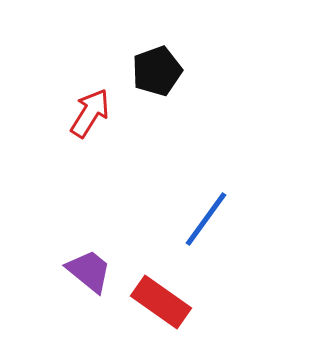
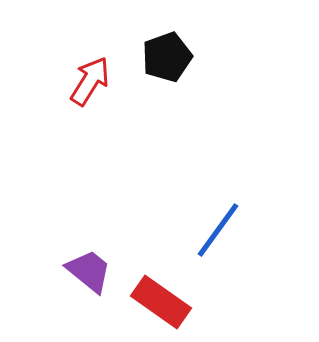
black pentagon: moved 10 px right, 14 px up
red arrow: moved 32 px up
blue line: moved 12 px right, 11 px down
